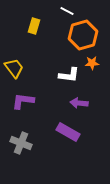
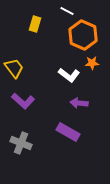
yellow rectangle: moved 1 px right, 2 px up
orange hexagon: rotated 20 degrees counterclockwise
white L-shape: rotated 30 degrees clockwise
purple L-shape: rotated 145 degrees counterclockwise
